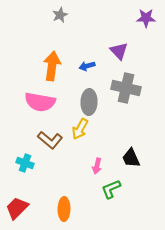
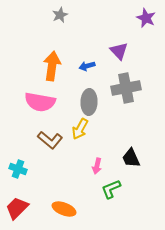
purple star: rotated 24 degrees clockwise
gray cross: rotated 24 degrees counterclockwise
cyan cross: moved 7 px left, 6 px down
orange ellipse: rotated 70 degrees counterclockwise
